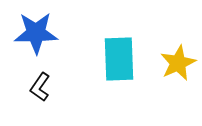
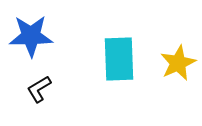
blue star: moved 5 px left, 3 px down
black L-shape: moved 1 px left, 2 px down; rotated 24 degrees clockwise
